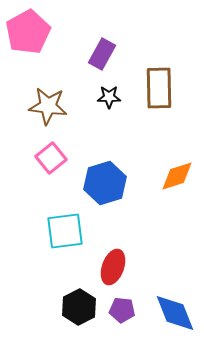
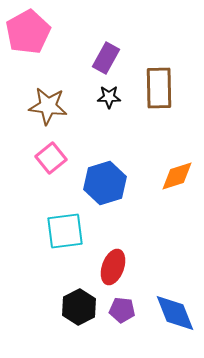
purple rectangle: moved 4 px right, 4 px down
